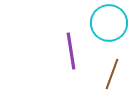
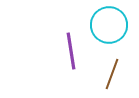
cyan circle: moved 2 px down
